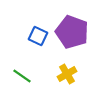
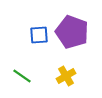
blue square: moved 1 px right, 1 px up; rotated 30 degrees counterclockwise
yellow cross: moved 1 px left, 2 px down
